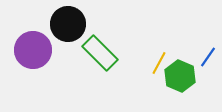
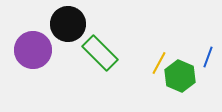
blue line: rotated 15 degrees counterclockwise
